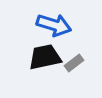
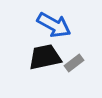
blue arrow: rotated 12 degrees clockwise
